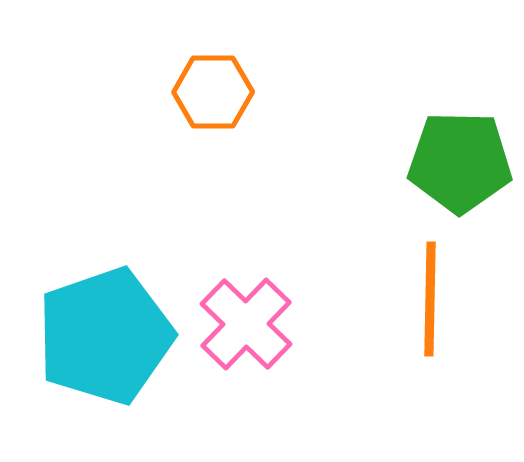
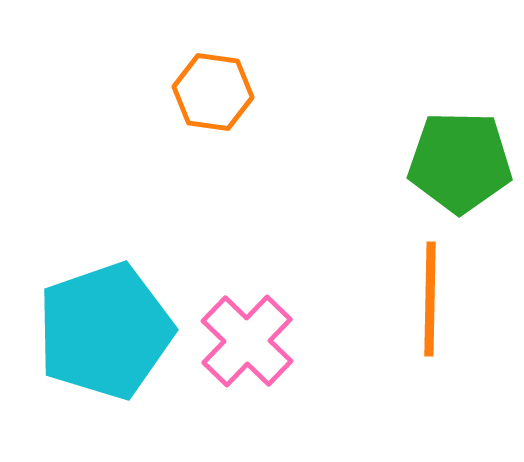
orange hexagon: rotated 8 degrees clockwise
pink cross: moved 1 px right, 17 px down
cyan pentagon: moved 5 px up
